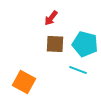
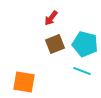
brown square: rotated 24 degrees counterclockwise
cyan line: moved 4 px right, 1 px down
orange square: rotated 20 degrees counterclockwise
